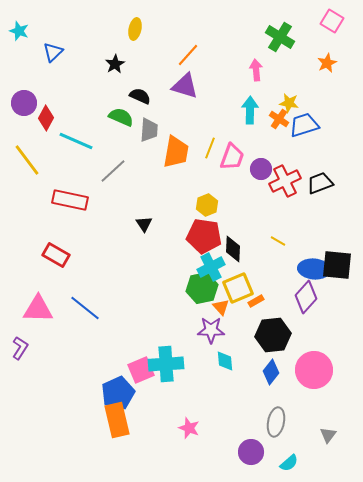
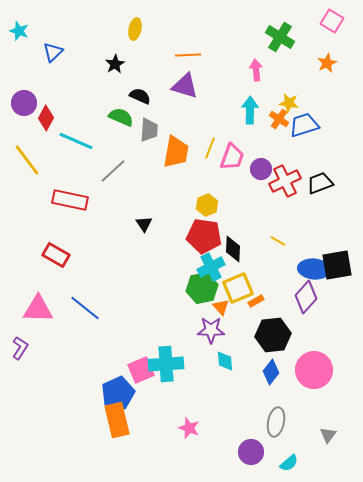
orange line at (188, 55): rotated 45 degrees clockwise
black square at (337, 265): rotated 16 degrees counterclockwise
